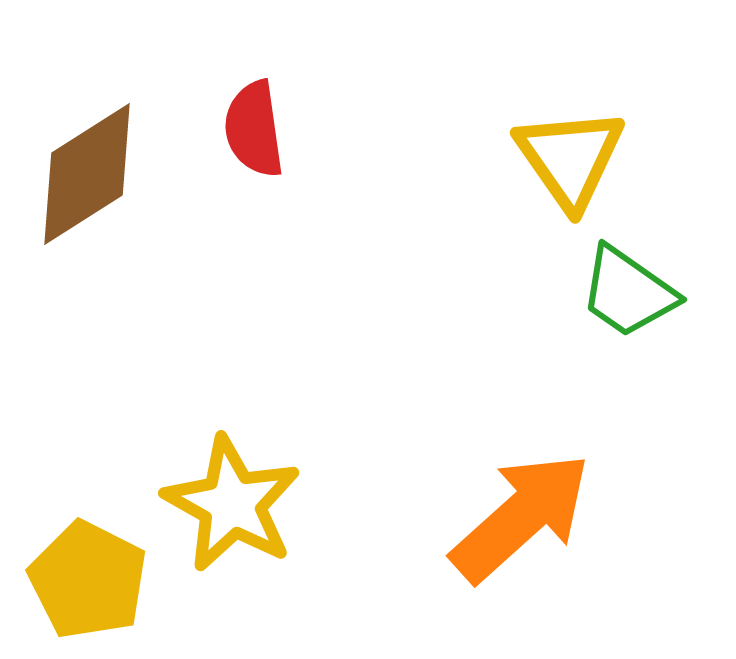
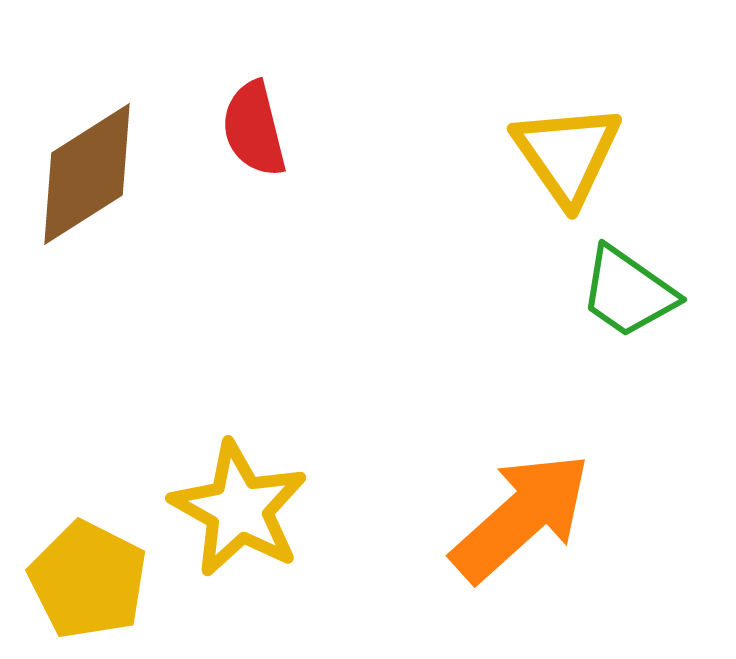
red semicircle: rotated 6 degrees counterclockwise
yellow triangle: moved 3 px left, 4 px up
yellow star: moved 7 px right, 5 px down
